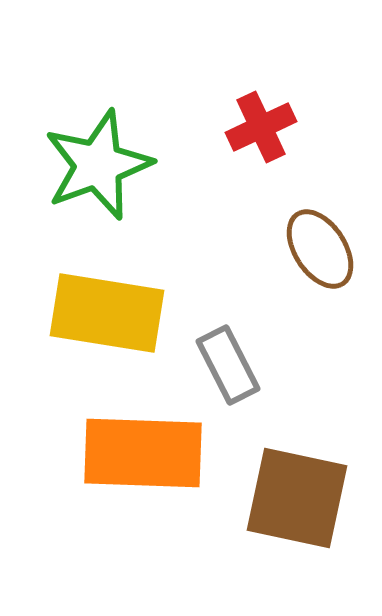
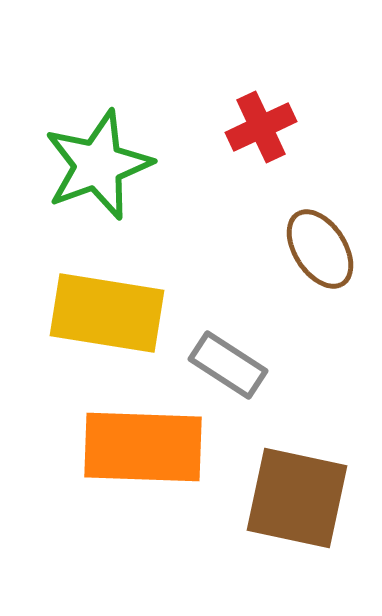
gray rectangle: rotated 30 degrees counterclockwise
orange rectangle: moved 6 px up
